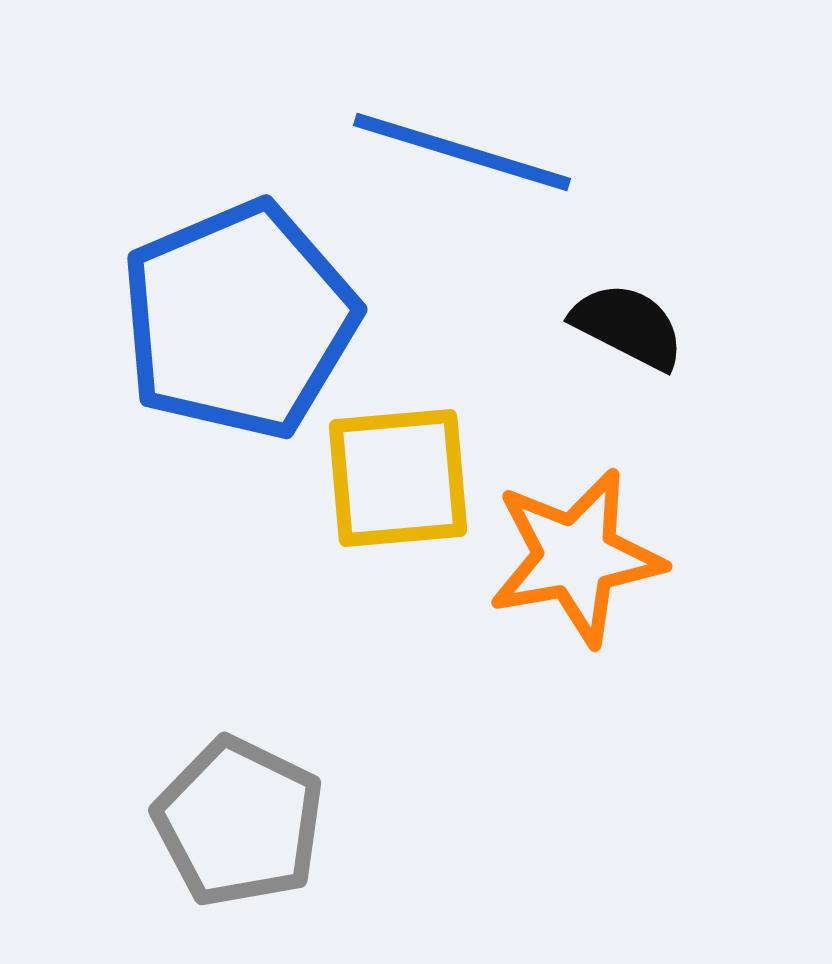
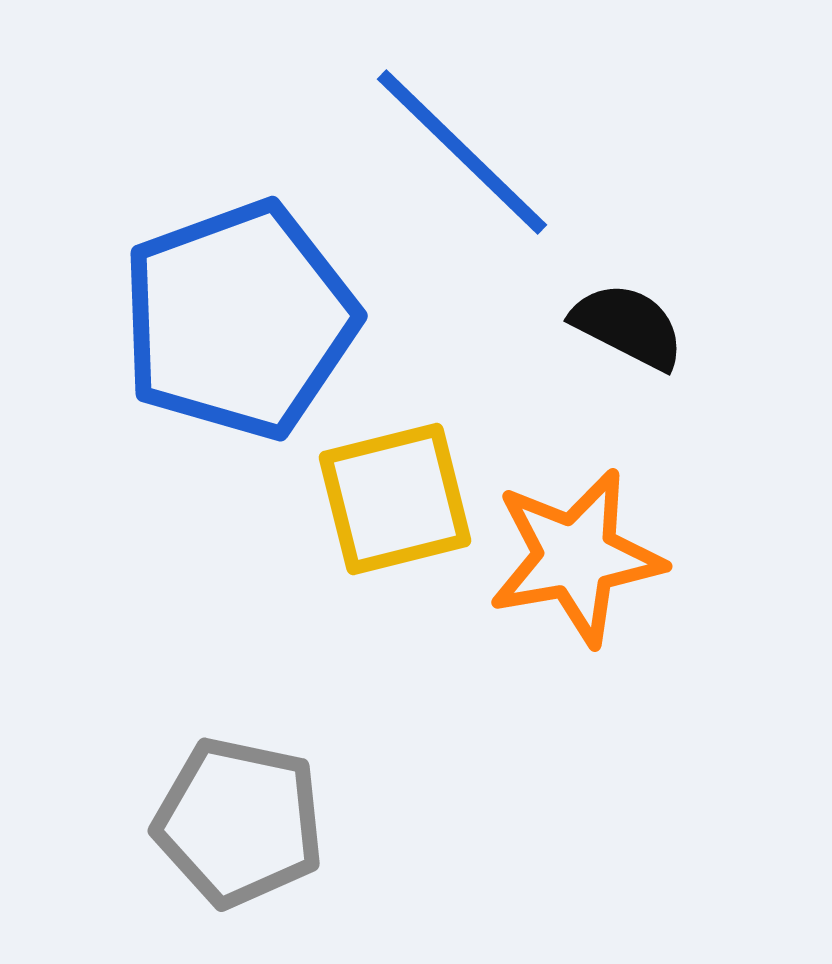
blue line: rotated 27 degrees clockwise
blue pentagon: rotated 3 degrees clockwise
yellow square: moved 3 px left, 21 px down; rotated 9 degrees counterclockwise
gray pentagon: rotated 14 degrees counterclockwise
